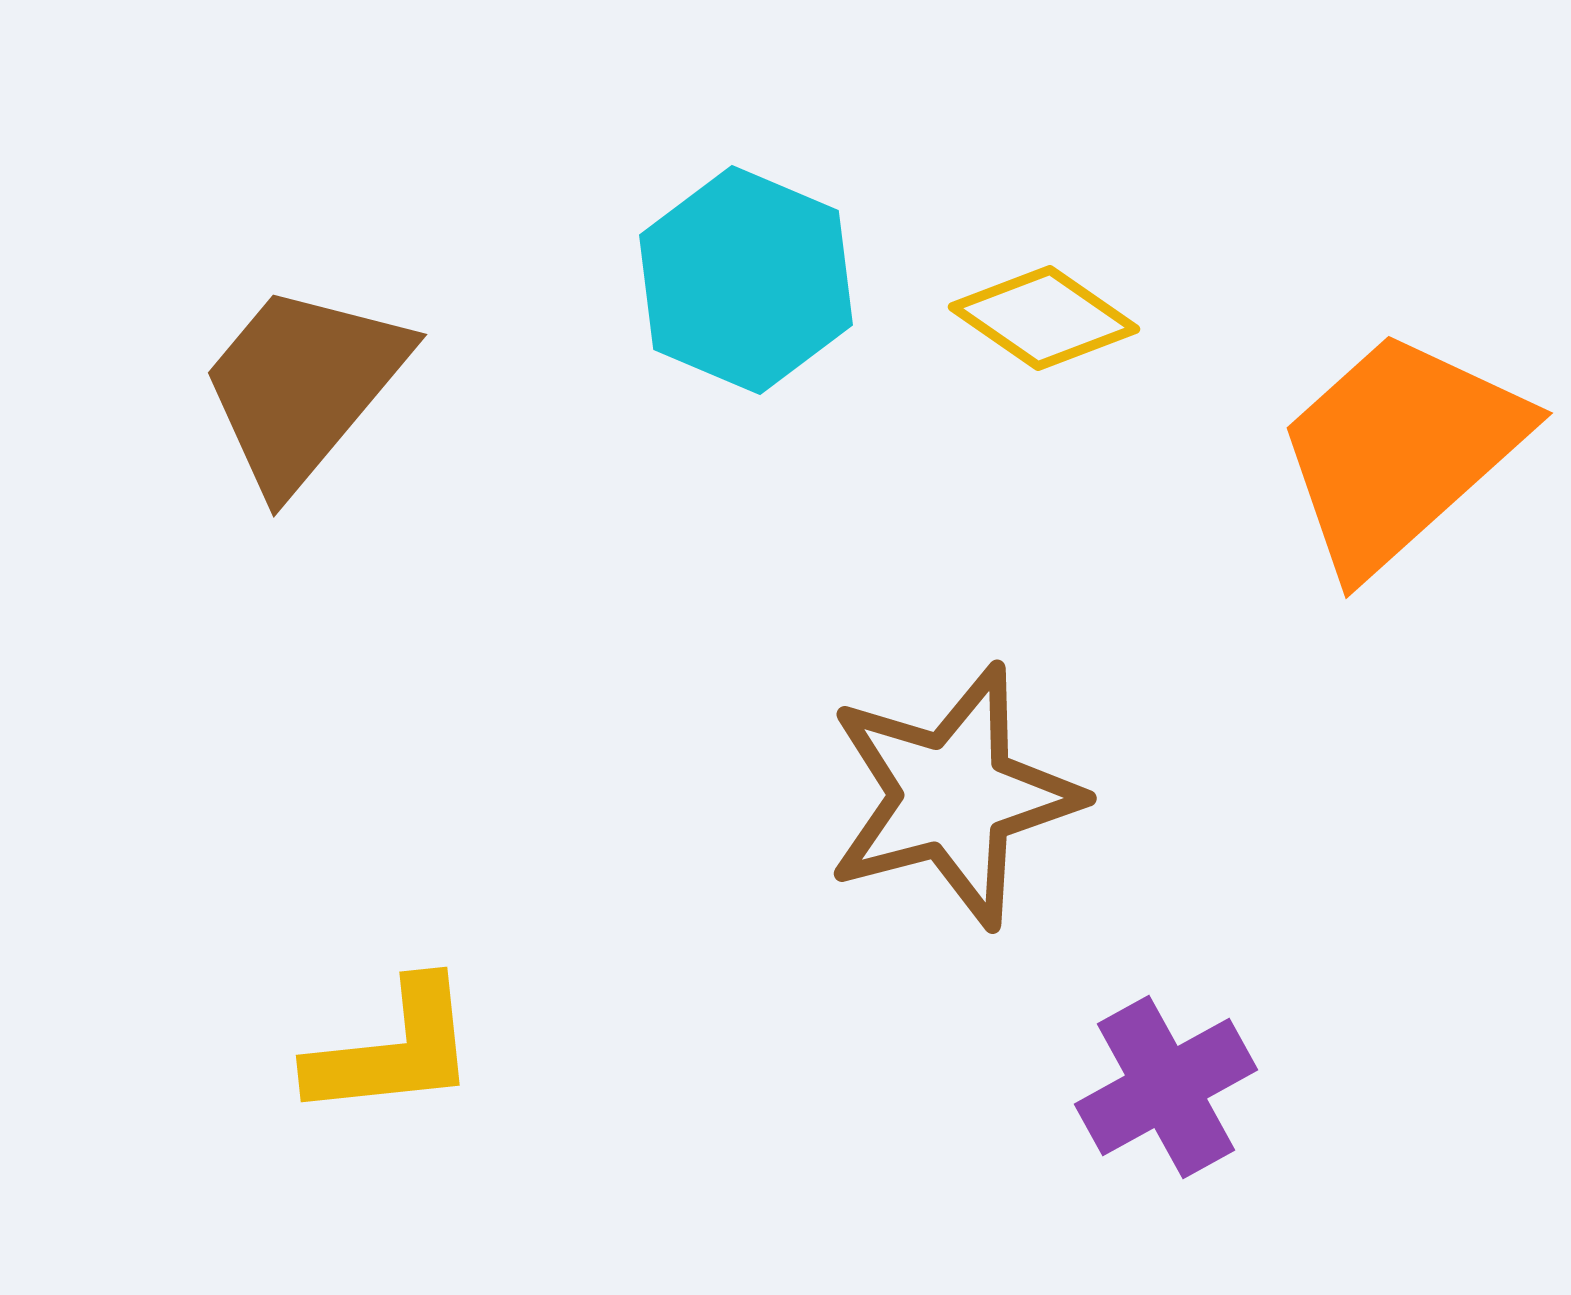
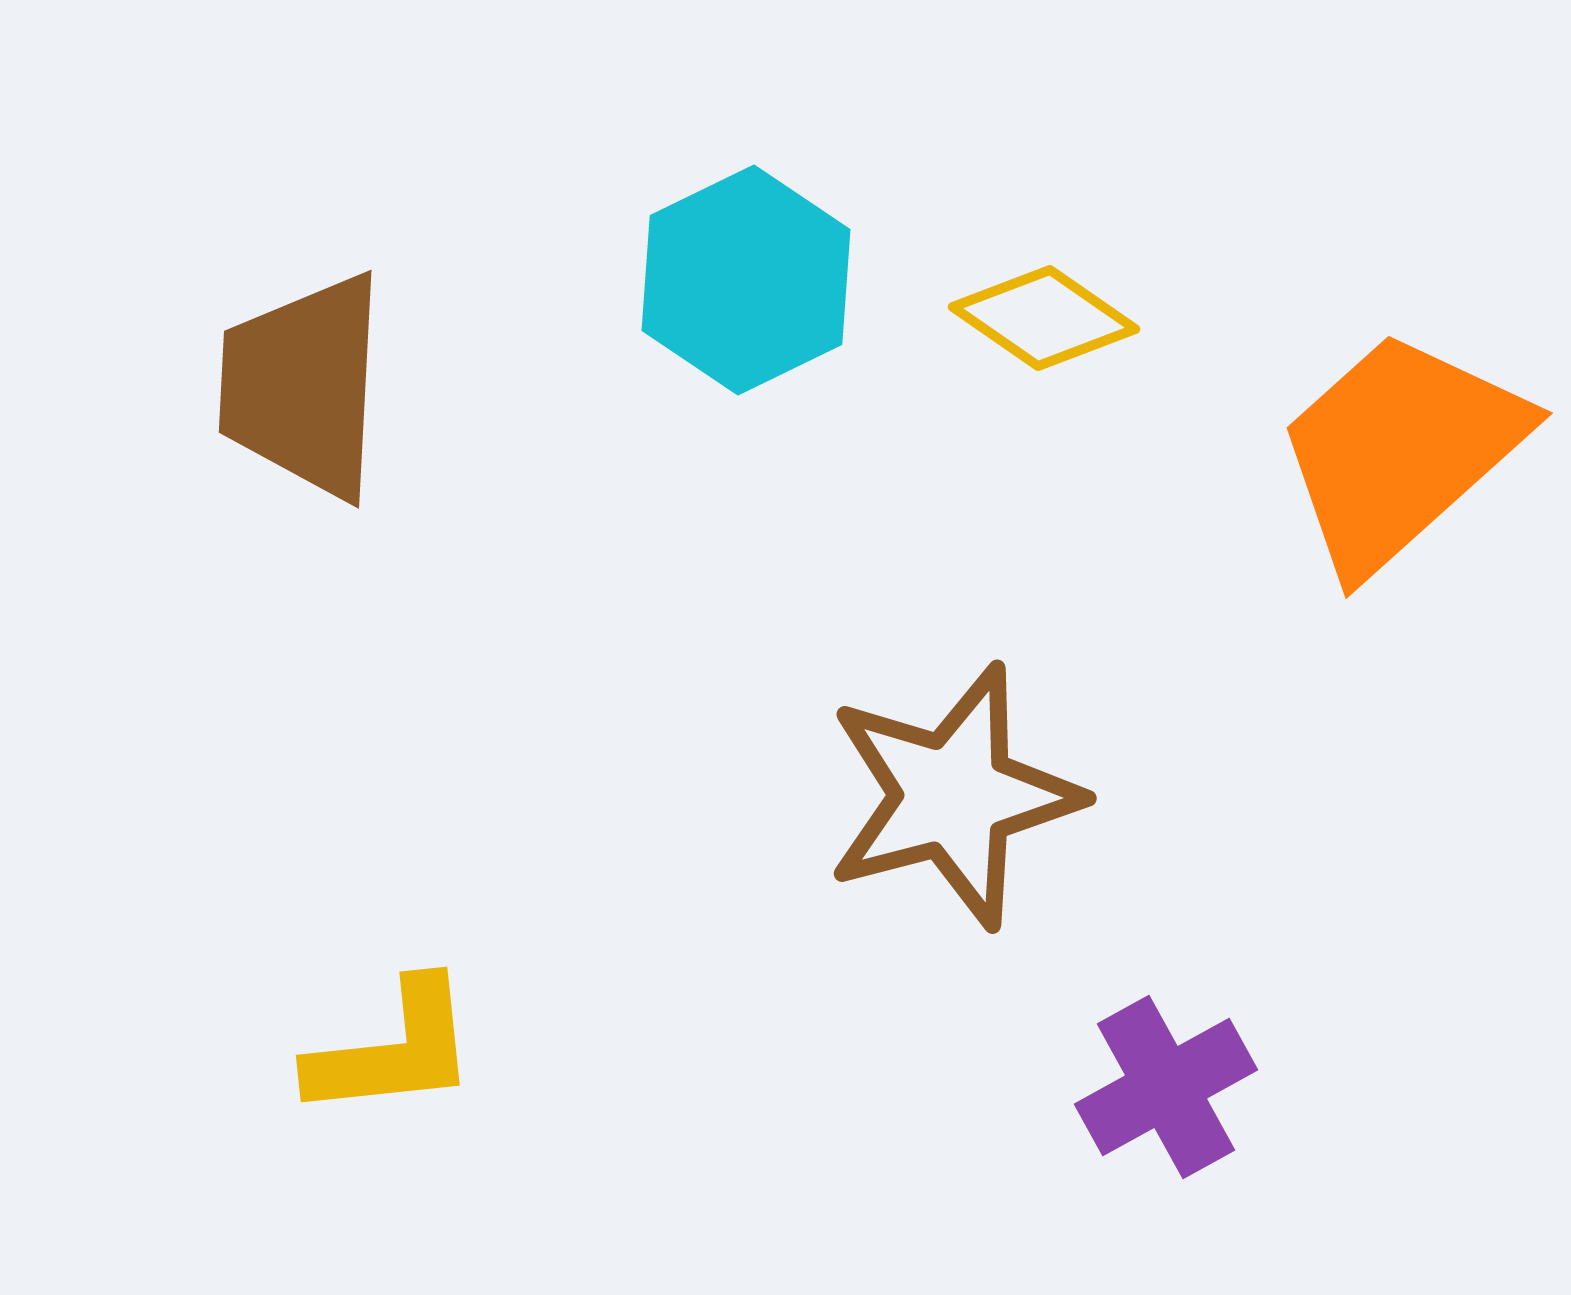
cyan hexagon: rotated 11 degrees clockwise
brown trapezoid: rotated 37 degrees counterclockwise
